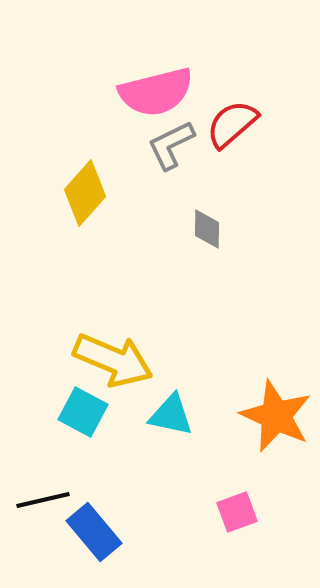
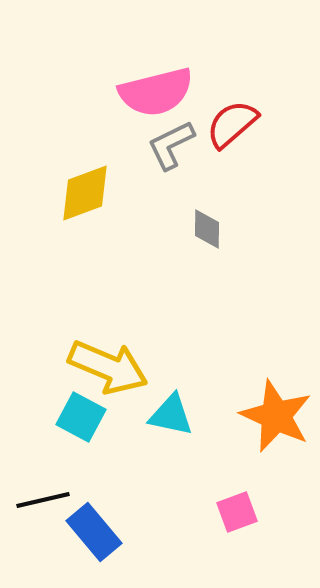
yellow diamond: rotated 28 degrees clockwise
yellow arrow: moved 5 px left, 7 px down
cyan square: moved 2 px left, 5 px down
